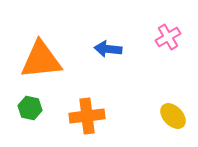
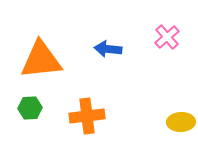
pink cross: moved 1 px left; rotated 10 degrees counterclockwise
green hexagon: rotated 15 degrees counterclockwise
yellow ellipse: moved 8 px right, 6 px down; rotated 48 degrees counterclockwise
